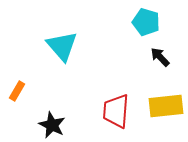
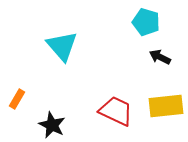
black arrow: rotated 20 degrees counterclockwise
orange rectangle: moved 8 px down
red trapezoid: rotated 111 degrees clockwise
